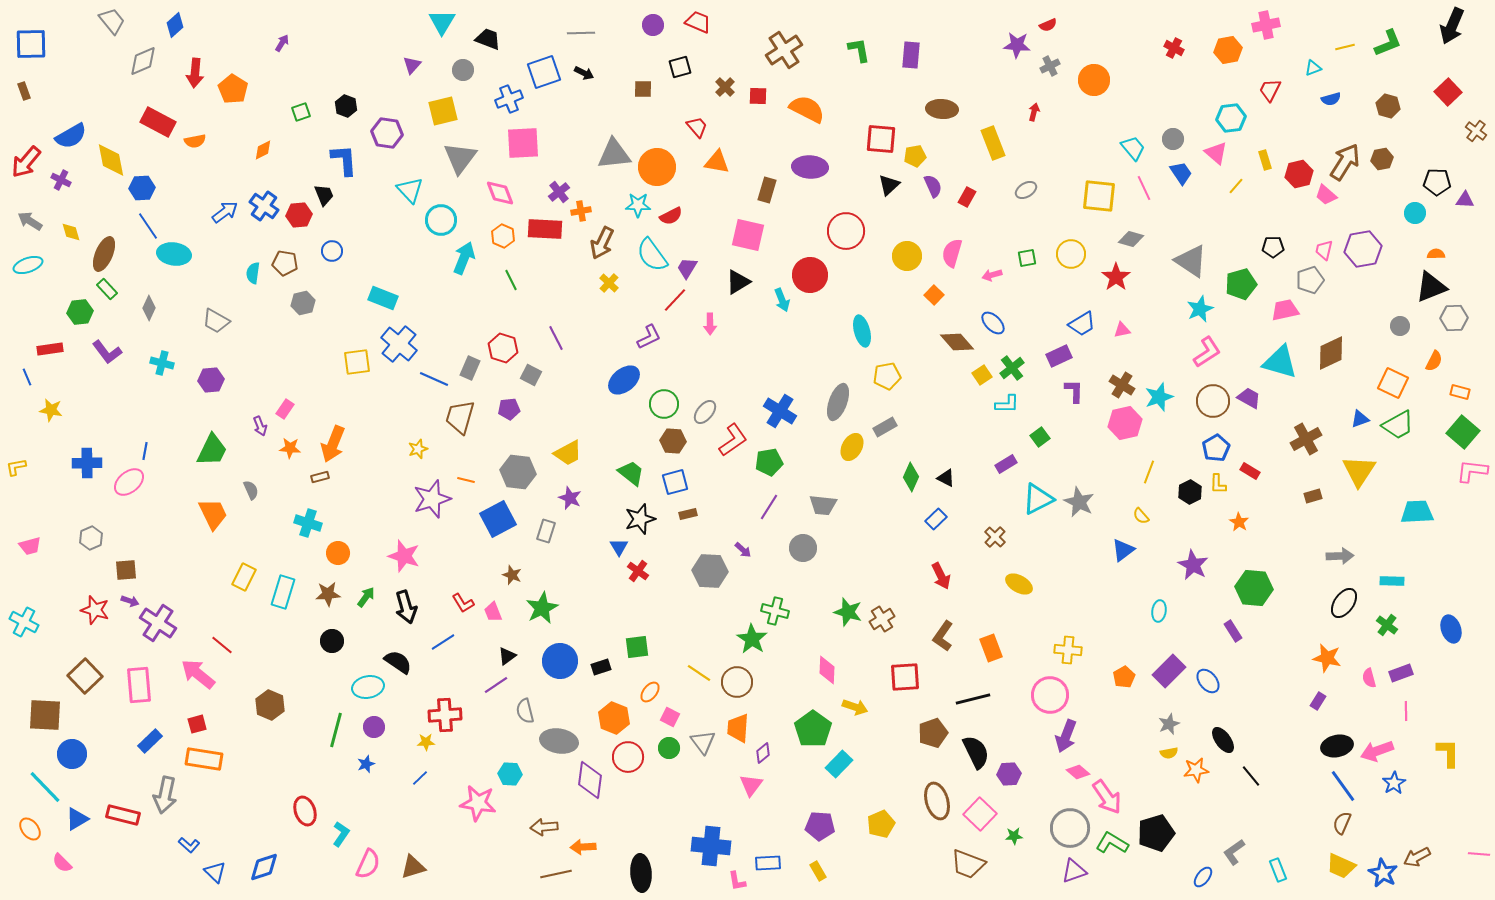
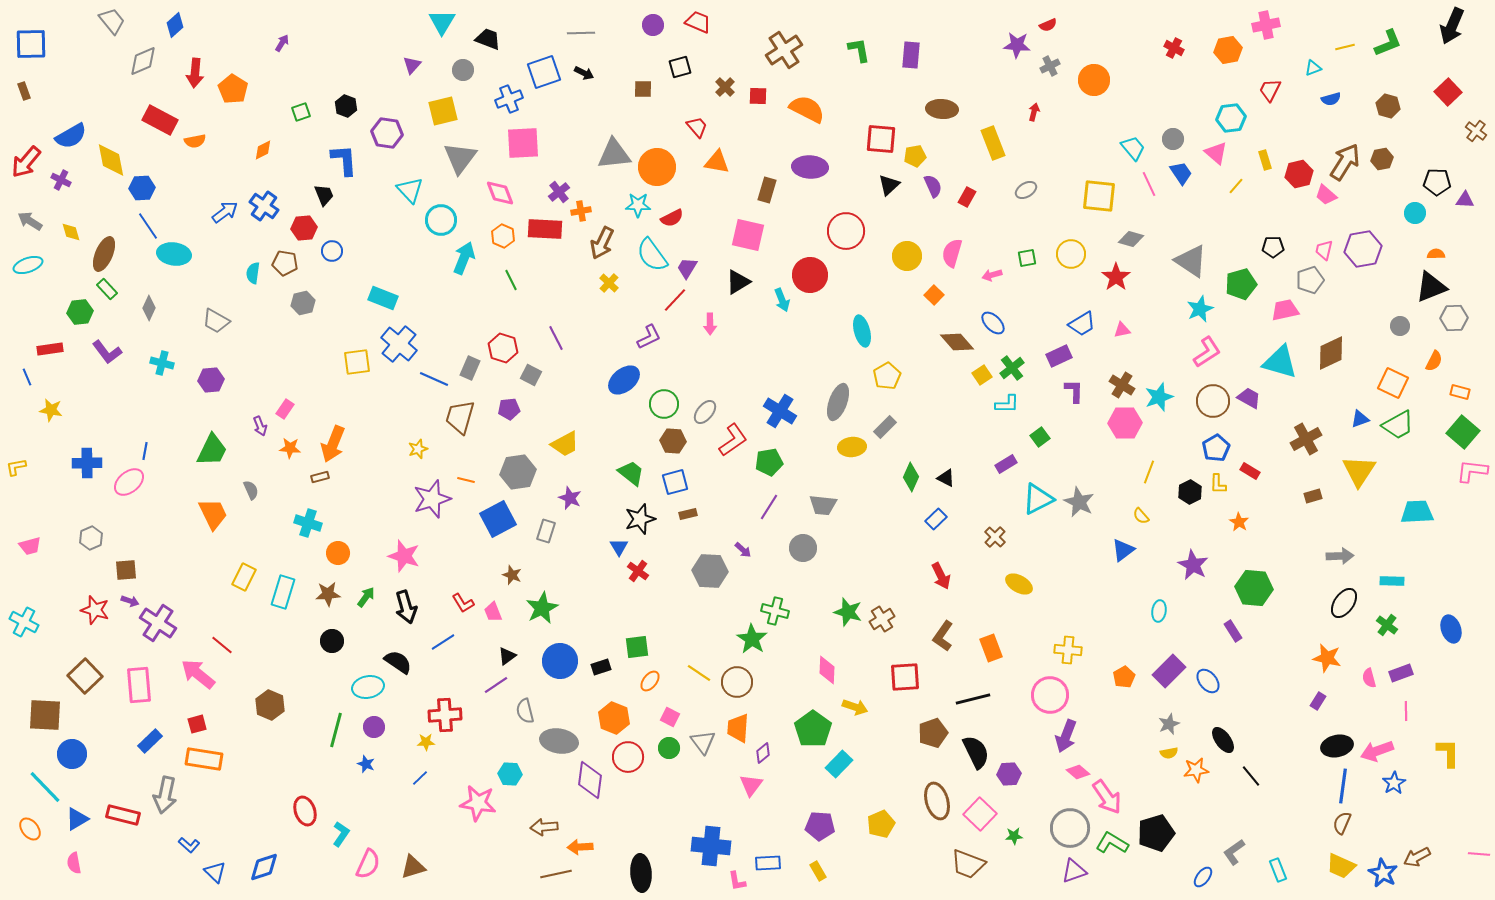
red rectangle at (158, 122): moved 2 px right, 2 px up
pink line at (1144, 188): moved 5 px right, 4 px up
red hexagon at (299, 215): moved 5 px right, 13 px down
red semicircle at (671, 216): moved 1 px right, 2 px down
yellow pentagon at (887, 376): rotated 20 degrees counterclockwise
pink hexagon at (1125, 423): rotated 12 degrees clockwise
gray rectangle at (885, 427): rotated 15 degrees counterclockwise
yellow ellipse at (852, 447): rotated 56 degrees clockwise
yellow trapezoid at (568, 453): moved 3 px left, 9 px up
gray hexagon at (518, 472): rotated 16 degrees counterclockwise
orange ellipse at (650, 692): moved 11 px up
blue star at (366, 764): rotated 30 degrees counterclockwise
blue line at (1343, 786): rotated 44 degrees clockwise
orange arrow at (583, 847): moved 3 px left
pink semicircle at (62, 863): moved 12 px right; rotated 35 degrees clockwise
